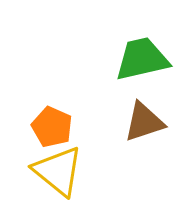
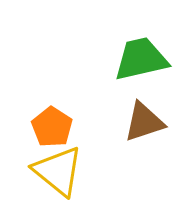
green trapezoid: moved 1 px left
orange pentagon: rotated 9 degrees clockwise
